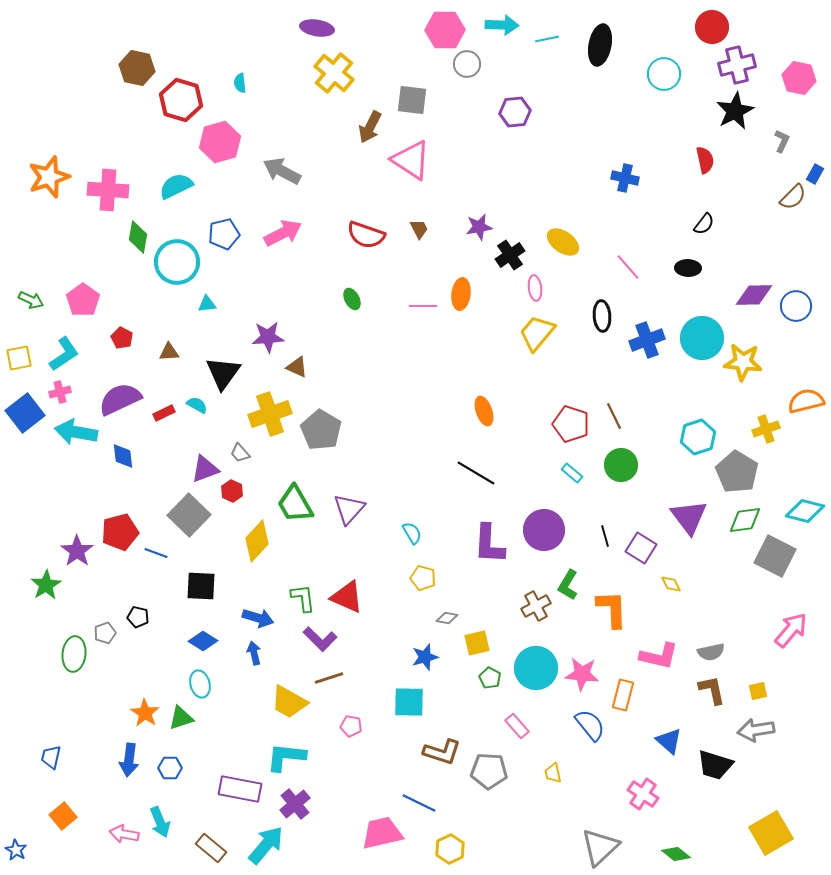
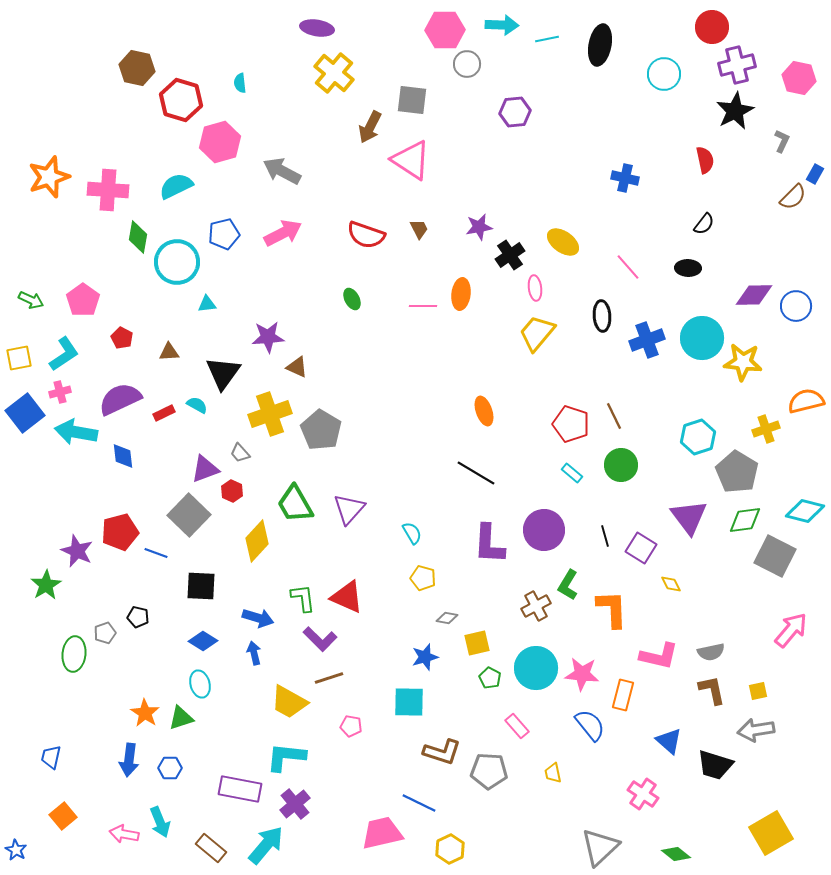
purple star at (77, 551): rotated 12 degrees counterclockwise
